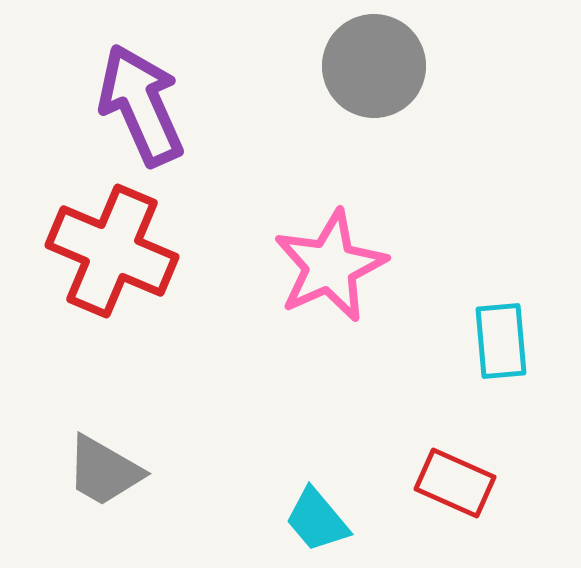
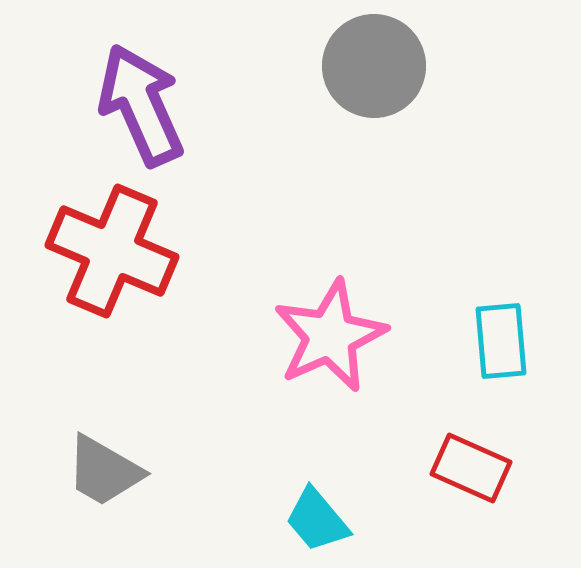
pink star: moved 70 px down
red rectangle: moved 16 px right, 15 px up
